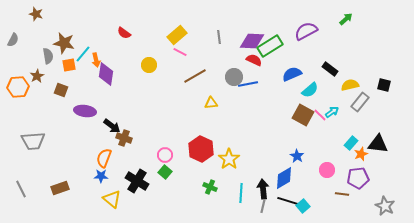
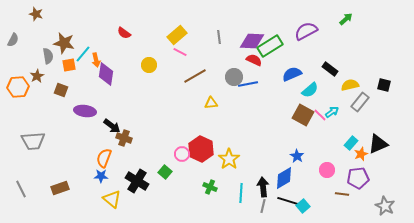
black triangle at (378, 144): rotated 30 degrees counterclockwise
pink circle at (165, 155): moved 17 px right, 1 px up
black arrow at (263, 189): moved 2 px up
